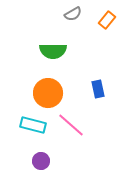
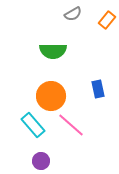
orange circle: moved 3 px right, 3 px down
cyan rectangle: rotated 35 degrees clockwise
